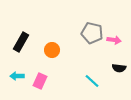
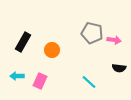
black rectangle: moved 2 px right
cyan line: moved 3 px left, 1 px down
